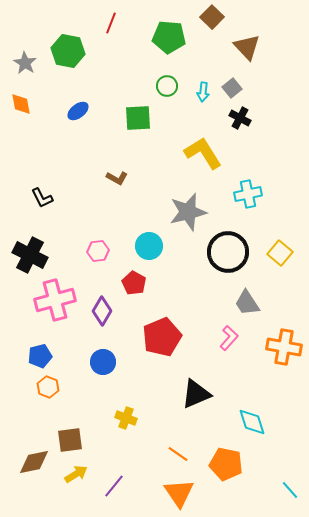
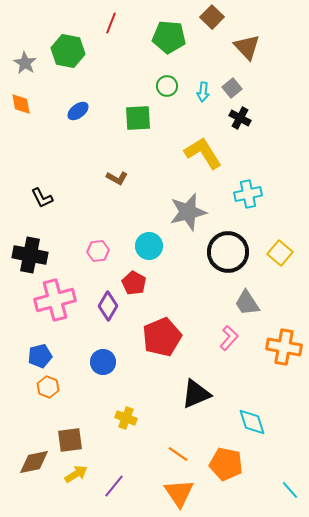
black cross at (30, 255): rotated 16 degrees counterclockwise
purple diamond at (102, 311): moved 6 px right, 5 px up
